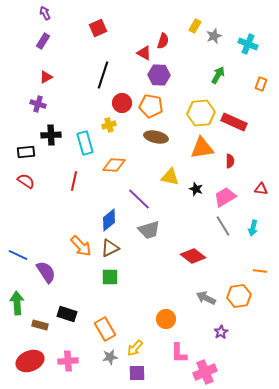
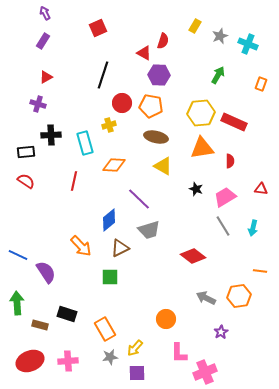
gray star at (214, 36): moved 6 px right
yellow triangle at (170, 177): moved 7 px left, 11 px up; rotated 18 degrees clockwise
brown triangle at (110, 248): moved 10 px right
